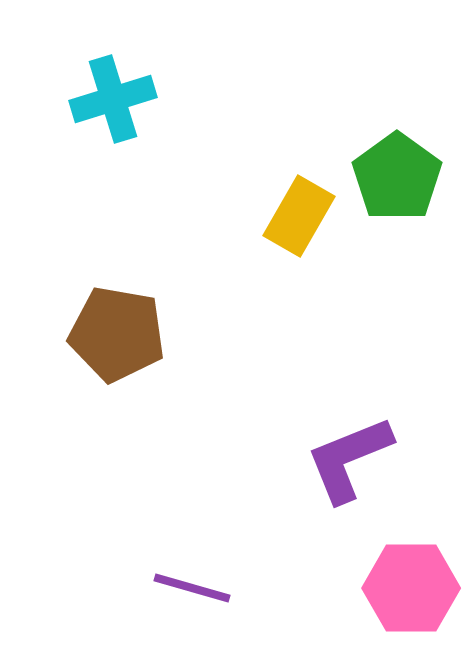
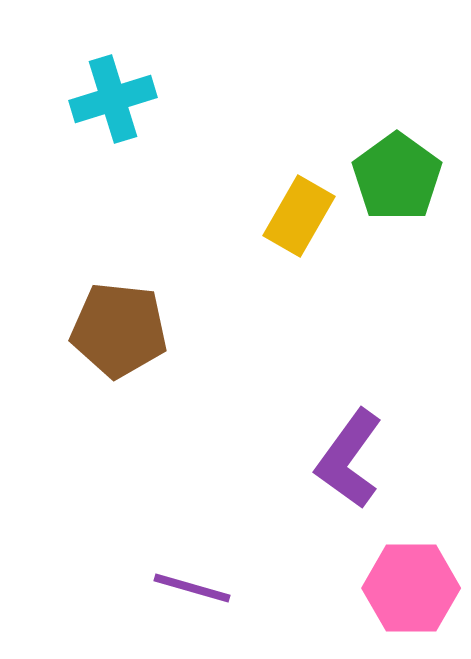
brown pentagon: moved 2 px right, 4 px up; rotated 4 degrees counterclockwise
purple L-shape: rotated 32 degrees counterclockwise
